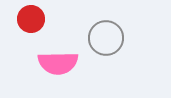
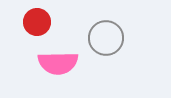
red circle: moved 6 px right, 3 px down
